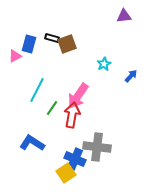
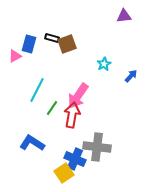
yellow square: moved 2 px left
